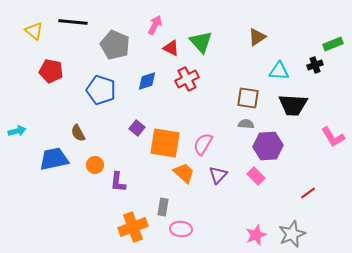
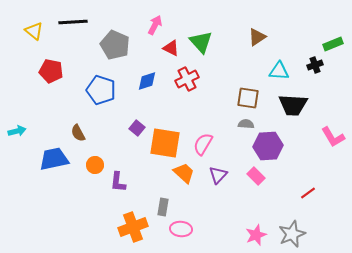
black line: rotated 8 degrees counterclockwise
